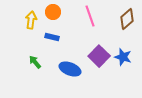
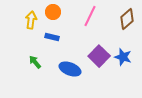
pink line: rotated 45 degrees clockwise
